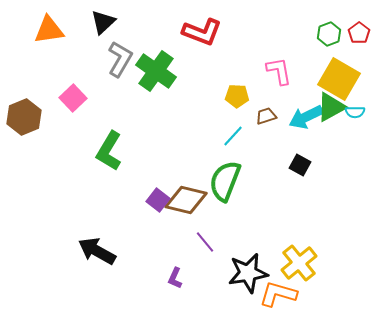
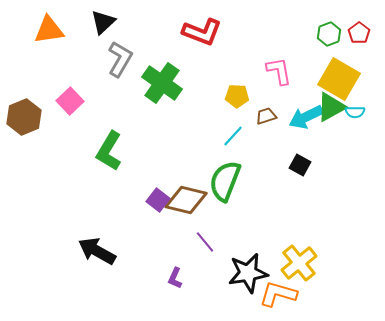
green cross: moved 6 px right, 12 px down
pink square: moved 3 px left, 3 px down
